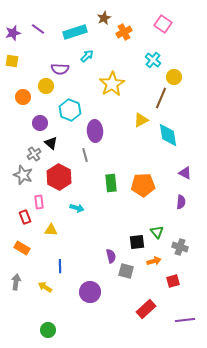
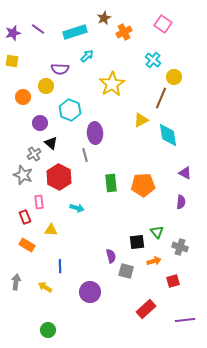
purple ellipse at (95, 131): moved 2 px down
orange rectangle at (22, 248): moved 5 px right, 3 px up
